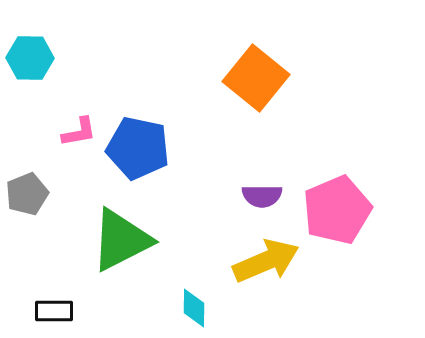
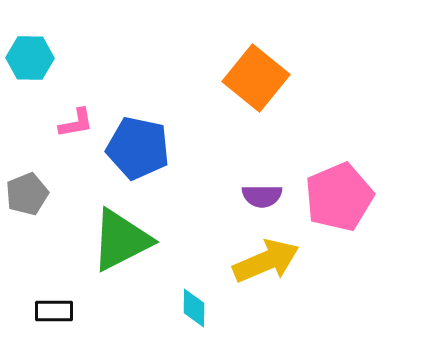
pink L-shape: moved 3 px left, 9 px up
pink pentagon: moved 2 px right, 13 px up
